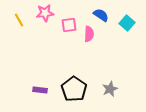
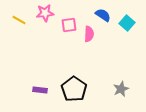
blue semicircle: moved 2 px right
yellow line: rotated 32 degrees counterclockwise
gray star: moved 11 px right
